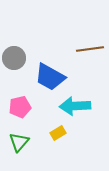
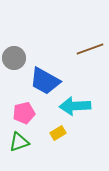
brown line: rotated 12 degrees counterclockwise
blue trapezoid: moved 5 px left, 4 px down
pink pentagon: moved 4 px right, 6 px down
green triangle: rotated 30 degrees clockwise
